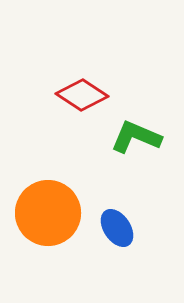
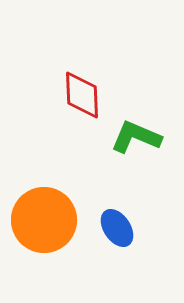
red diamond: rotated 54 degrees clockwise
orange circle: moved 4 px left, 7 px down
